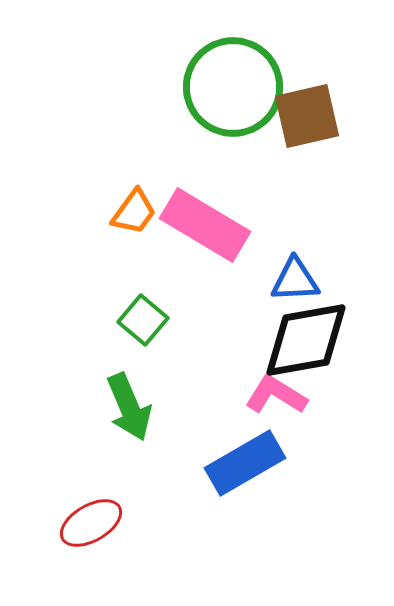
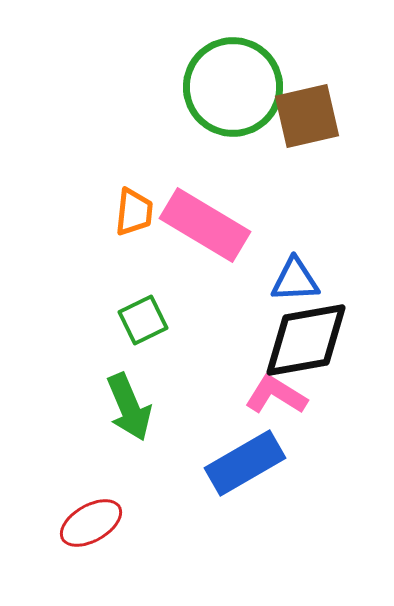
orange trapezoid: rotated 30 degrees counterclockwise
green square: rotated 24 degrees clockwise
